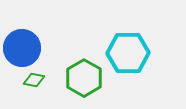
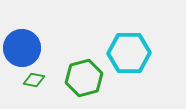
cyan hexagon: moved 1 px right
green hexagon: rotated 15 degrees clockwise
